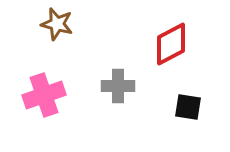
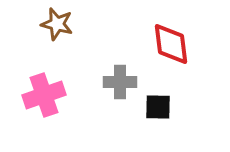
red diamond: rotated 69 degrees counterclockwise
gray cross: moved 2 px right, 4 px up
black square: moved 30 px left; rotated 8 degrees counterclockwise
